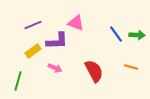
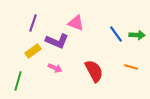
purple line: moved 2 px up; rotated 48 degrees counterclockwise
purple L-shape: rotated 25 degrees clockwise
